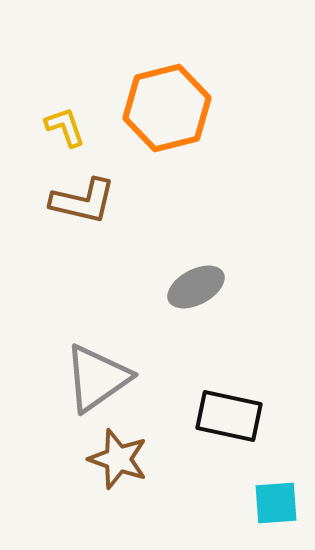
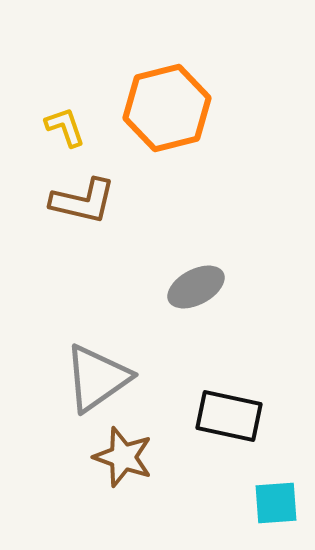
brown star: moved 5 px right, 2 px up
